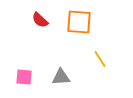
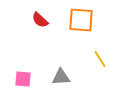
orange square: moved 2 px right, 2 px up
pink square: moved 1 px left, 2 px down
